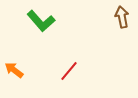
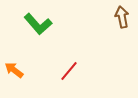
green L-shape: moved 3 px left, 3 px down
